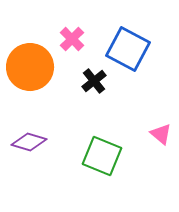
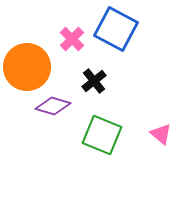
blue square: moved 12 px left, 20 px up
orange circle: moved 3 px left
purple diamond: moved 24 px right, 36 px up
green square: moved 21 px up
